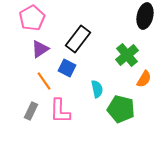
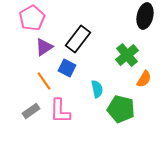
purple triangle: moved 4 px right, 2 px up
gray rectangle: rotated 30 degrees clockwise
